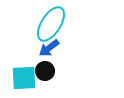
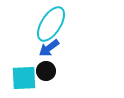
black circle: moved 1 px right
